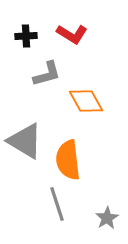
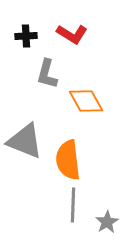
gray L-shape: rotated 120 degrees clockwise
gray triangle: rotated 9 degrees counterclockwise
gray line: moved 16 px right, 1 px down; rotated 20 degrees clockwise
gray star: moved 4 px down
